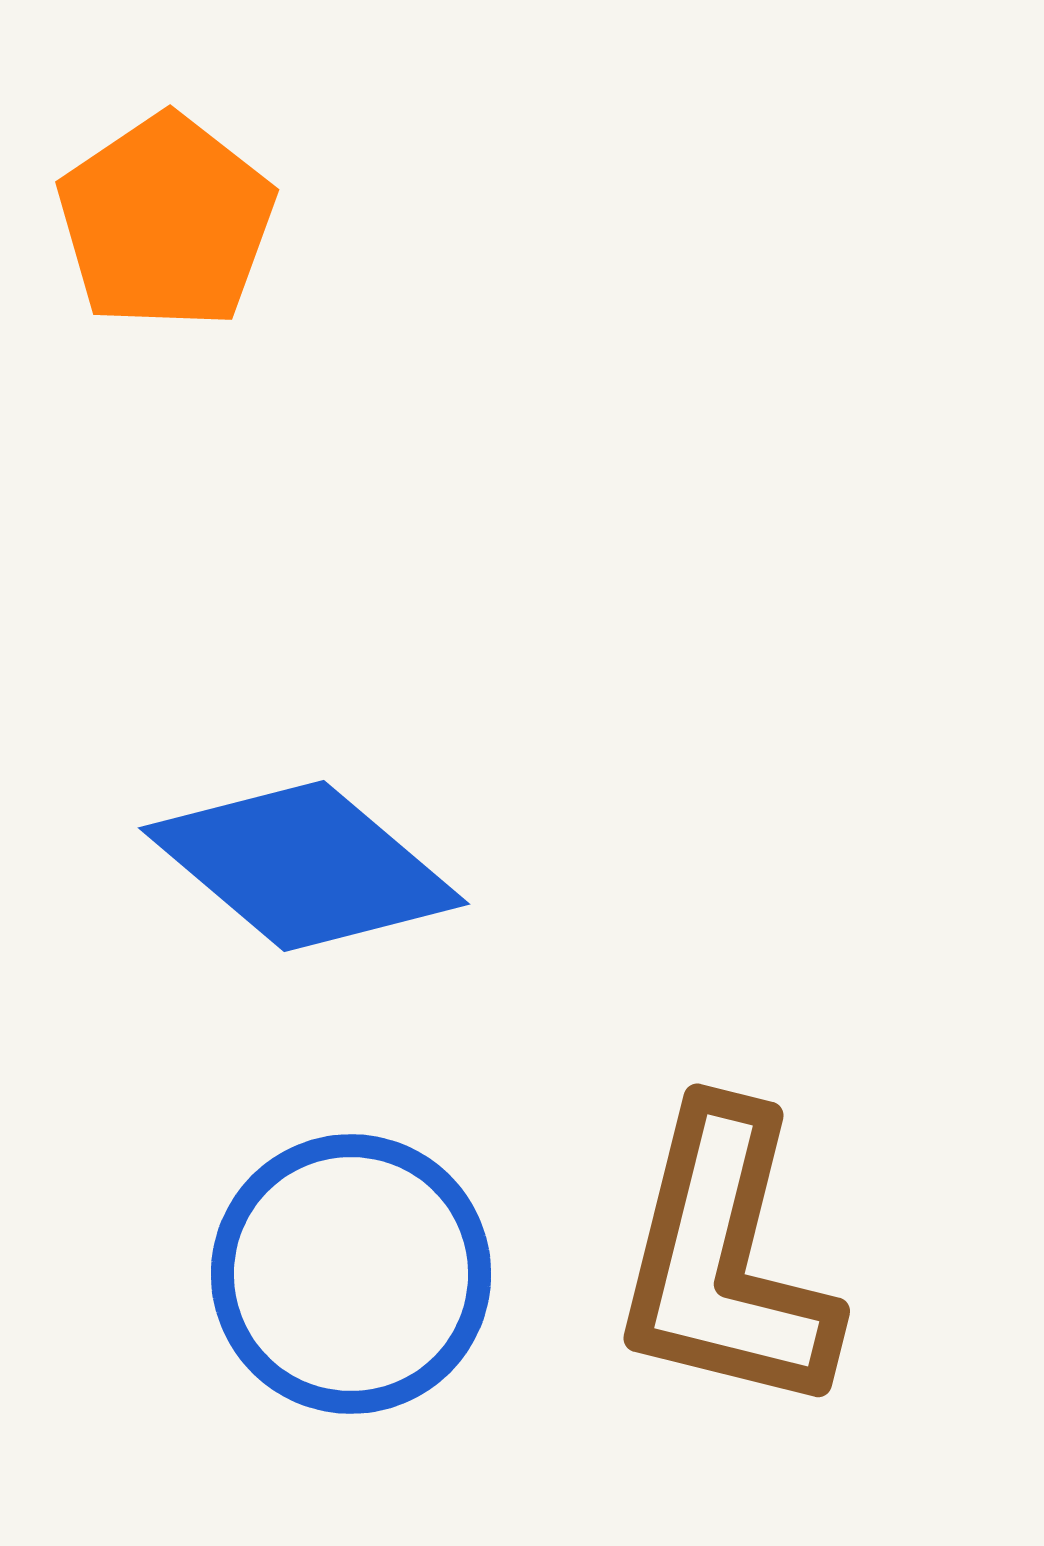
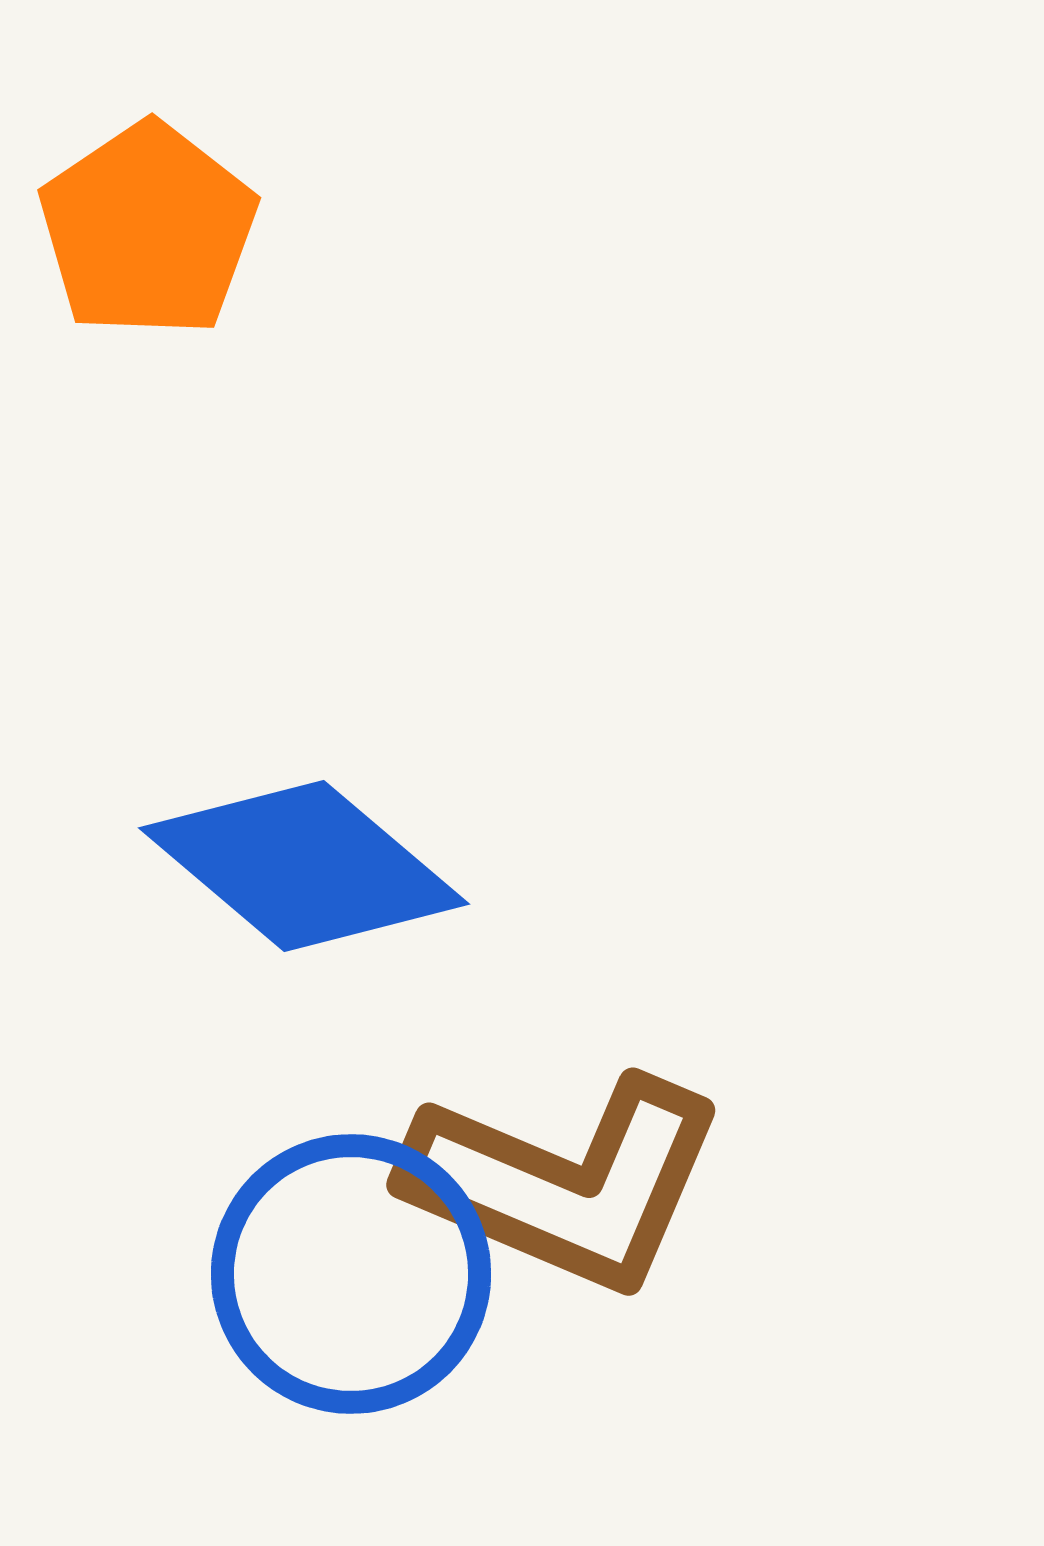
orange pentagon: moved 18 px left, 8 px down
brown L-shape: moved 160 px left, 77 px up; rotated 81 degrees counterclockwise
